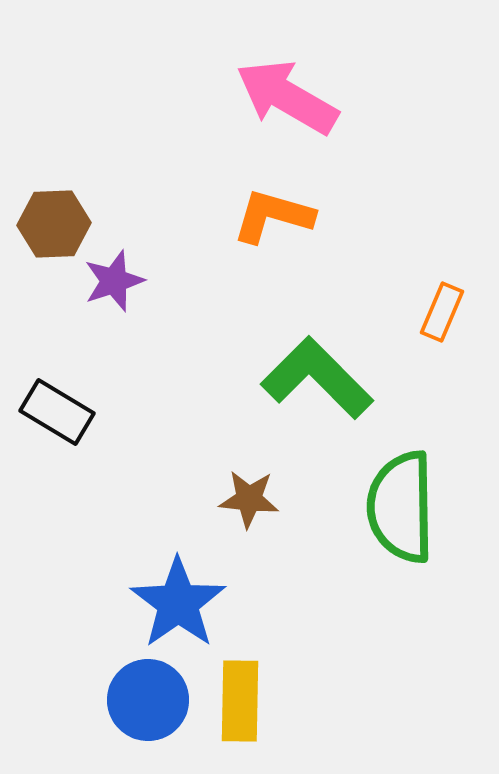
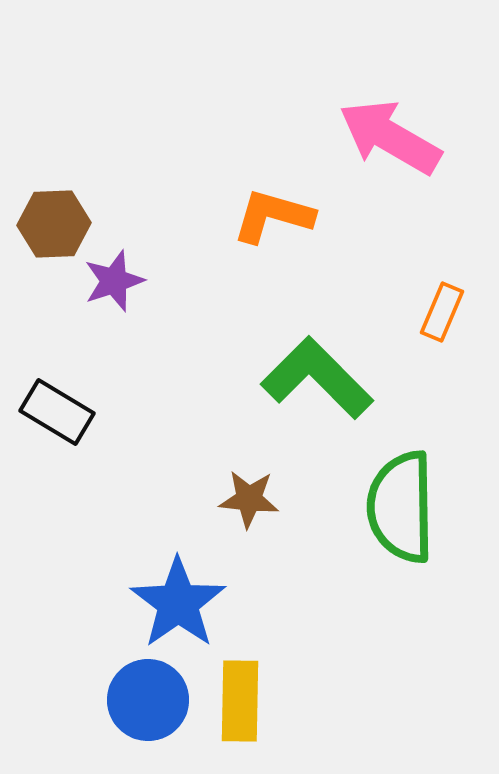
pink arrow: moved 103 px right, 40 px down
